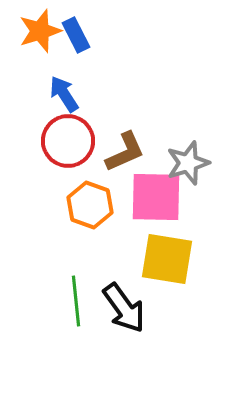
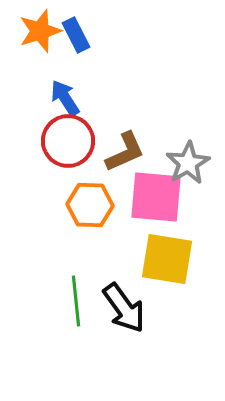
blue arrow: moved 1 px right, 4 px down
gray star: rotated 12 degrees counterclockwise
pink square: rotated 4 degrees clockwise
orange hexagon: rotated 18 degrees counterclockwise
